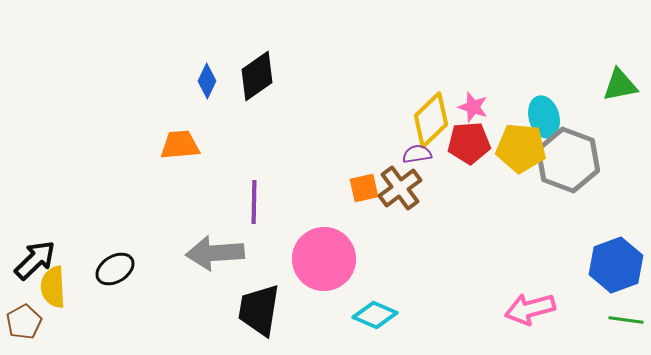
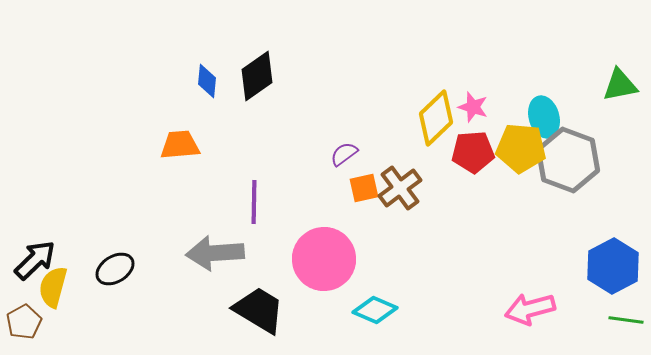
blue diamond: rotated 20 degrees counterclockwise
yellow diamond: moved 5 px right, 2 px up
red pentagon: moved 4 px right, 9 px down
purple semicircle: moved 73 px left; rotated 28 degrees counterclockwise
blue hexagon: moved 3 px left, 1 px down; rotated 8 degrees counterclockwise
yellow semicircle: rotated 18 degrees clockwise
black trapezoid: rotated 112 degrees clockwise
cyan diamond: moved 5 px up
